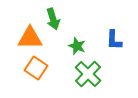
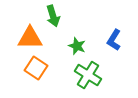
green arrow: moved 3 px up
blue L-shape: rotated 30 degrees clockwise
green cross: moved 1 px down; rotated 12 degrees counterclockwise
